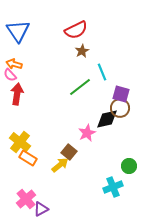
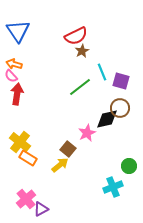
red semicircle: moved 6 px down
pink semicircle: moved 1 px right, 1 px down
purple square: moved 13 px up
brown square: moved 1 px left, 3 px up
